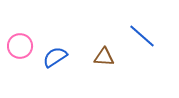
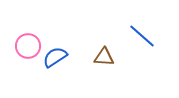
pink circle: moved 8 px right
